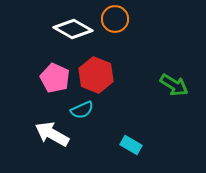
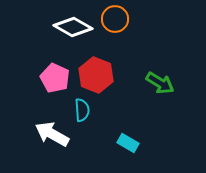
white diamond: moved 2 px up
green arrow: moved 14 px left, 2 px up
cyan semicircle: rotated 70 degrees counterclockwise
cyan rectangle: moved 3 px left, 2 px up
